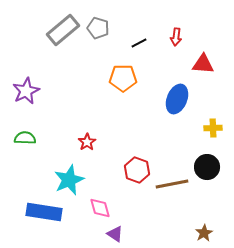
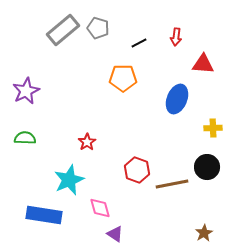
blue rectangle: moved 3 px down
